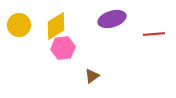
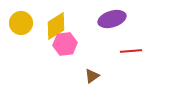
yellow circle: moved 2 px right, 2 px up
red line: moved 23 px left, 17 px down
pink hexagon: moved 2 px right, 4 px up
